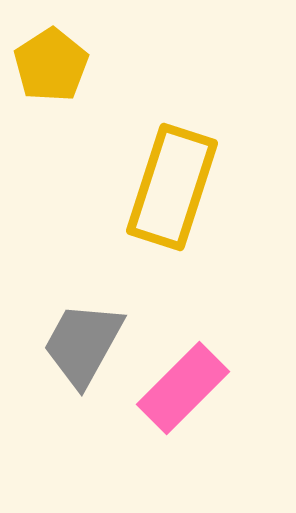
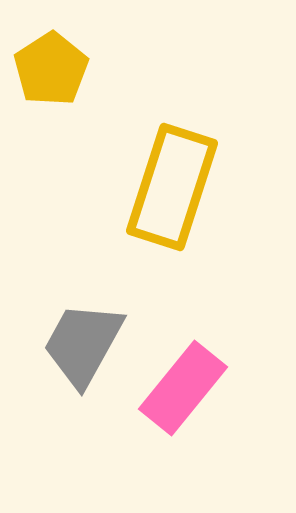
yellow pentagon: moved 4 px down
pink rectangle: rotated 6 degrees counterclockwise
